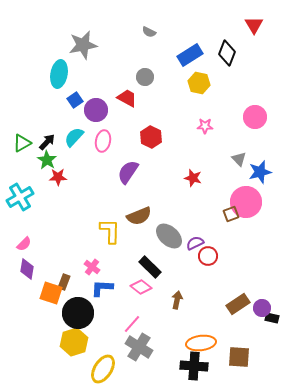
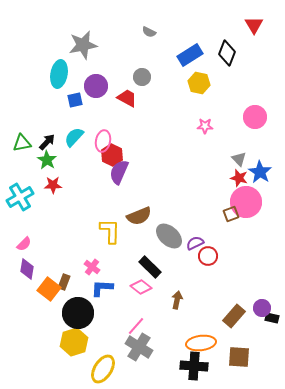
gray circle at (145, 77): moved 3 px left
blue square at (75, 100): rotated 21 degrees clockwise
purple circle at (96, 110): moved 24 px up
red hexagon at (151, 137): moved 39 px left, 18 px down
green triangle at (22, 143): rotated 18 degrees clockwise
purple semicircle at (128, 172): moved 9 px left; rotated 10 degrees counterclockwise
blue star at (260, 172): rotated 25 degrees counterclockwise
red star at (58, 177): moved 5 px left, 8 px down
red star at (193, 178): moved 46 px right
orange square at (51, 293): moved 2 px left, 4 px up; rotated 20 degrees clockwise
brown rectangle at (238, 304): moved 4 px left, 12 px down; rotated 15 degrees counterclockwise
pink line at (132, 324): moved 4 px right, 2 px down
